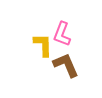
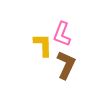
brown L-shape: rotated 48 degrees clockwise
